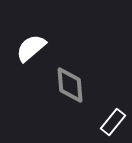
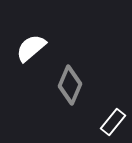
gray diamond: rotated 27 degrees clockwise
